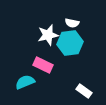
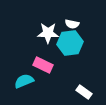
white semicircle: moved 1 px down
white star: moved 2 px up; rotated 15 degrees clockwise
cyan semicircle: moved 1 px left, 1 px up
white rectangle: moved 1 px down
